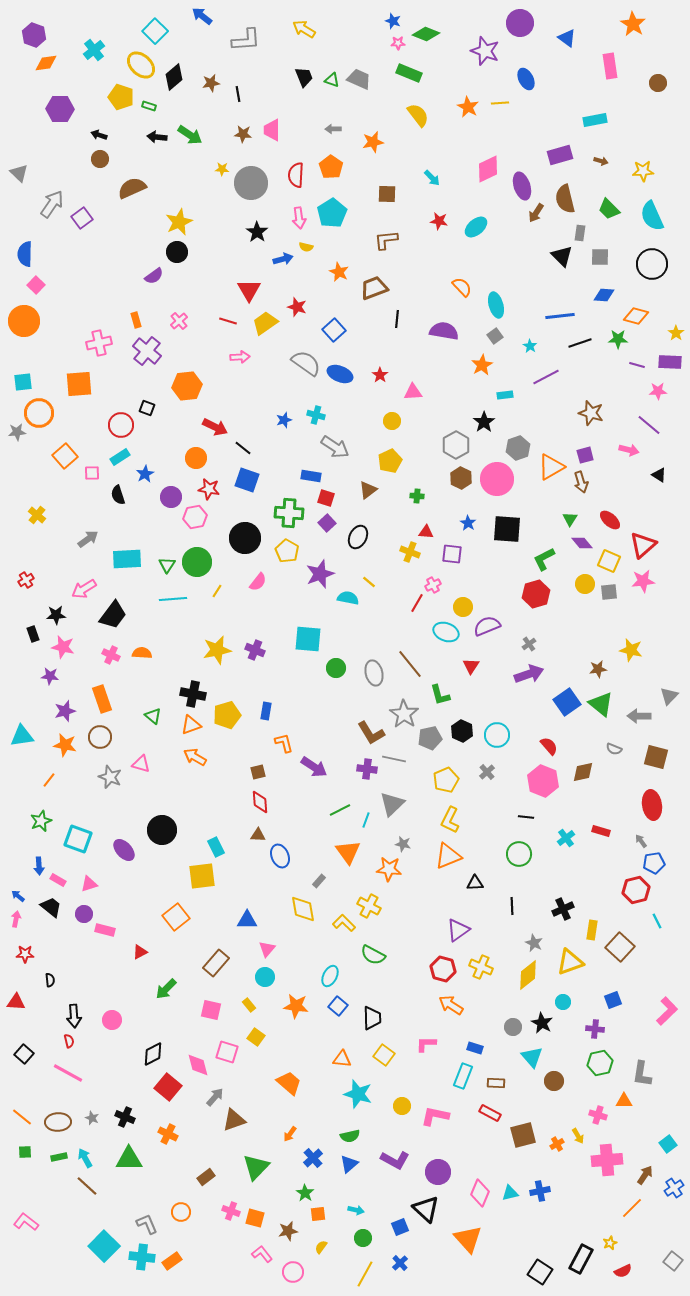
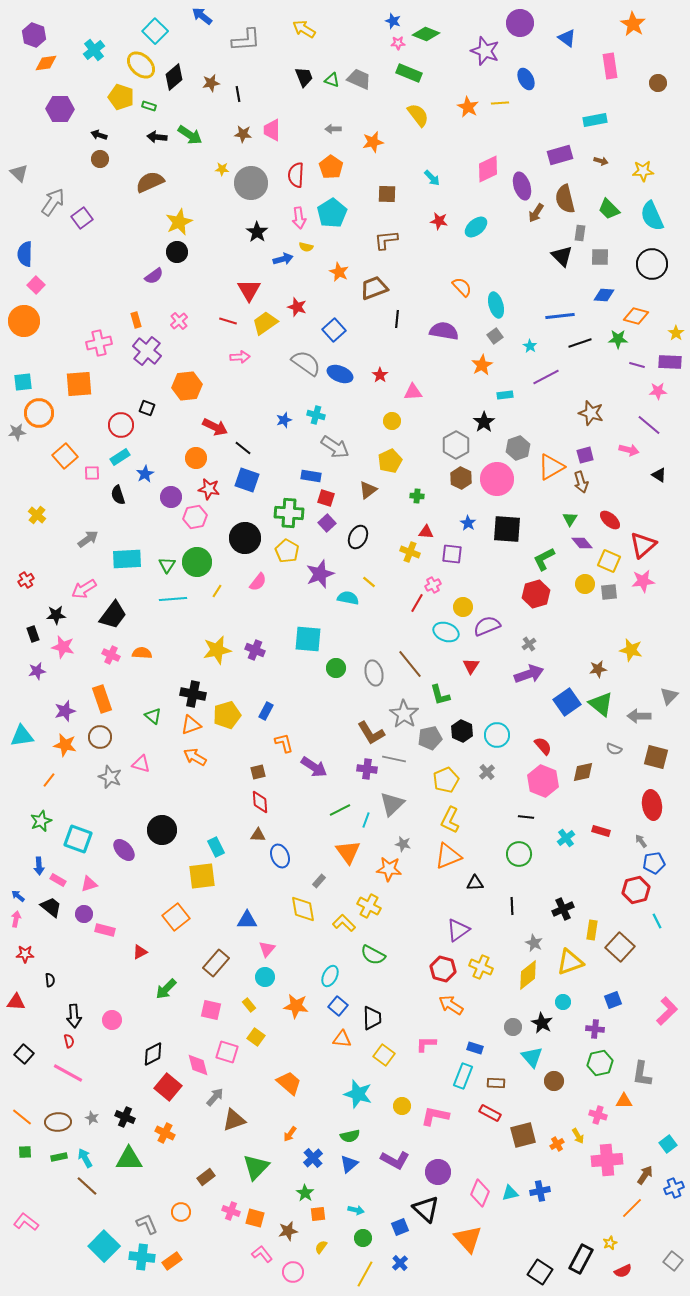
brown semicircle at (132, 188): moved 18 px right, 6 px up
gray arrow at (52, 204): moved 1 px right, 2 px up
purple star at (50, 676): moved 13 px left, 5 px up; rotated 18 degrees counterclockwise
blue rectangle at (266, 711): rotated 18 degrees clockwise
red semicircle at (549, 746): moved 6 px left
orange triangle at (342, 1059): moved 20 px up
orange cross at (168, 1134): moved 3 px left, 1 px up
blue cross at (674, 1188): rotated 12 degrees clockwise
